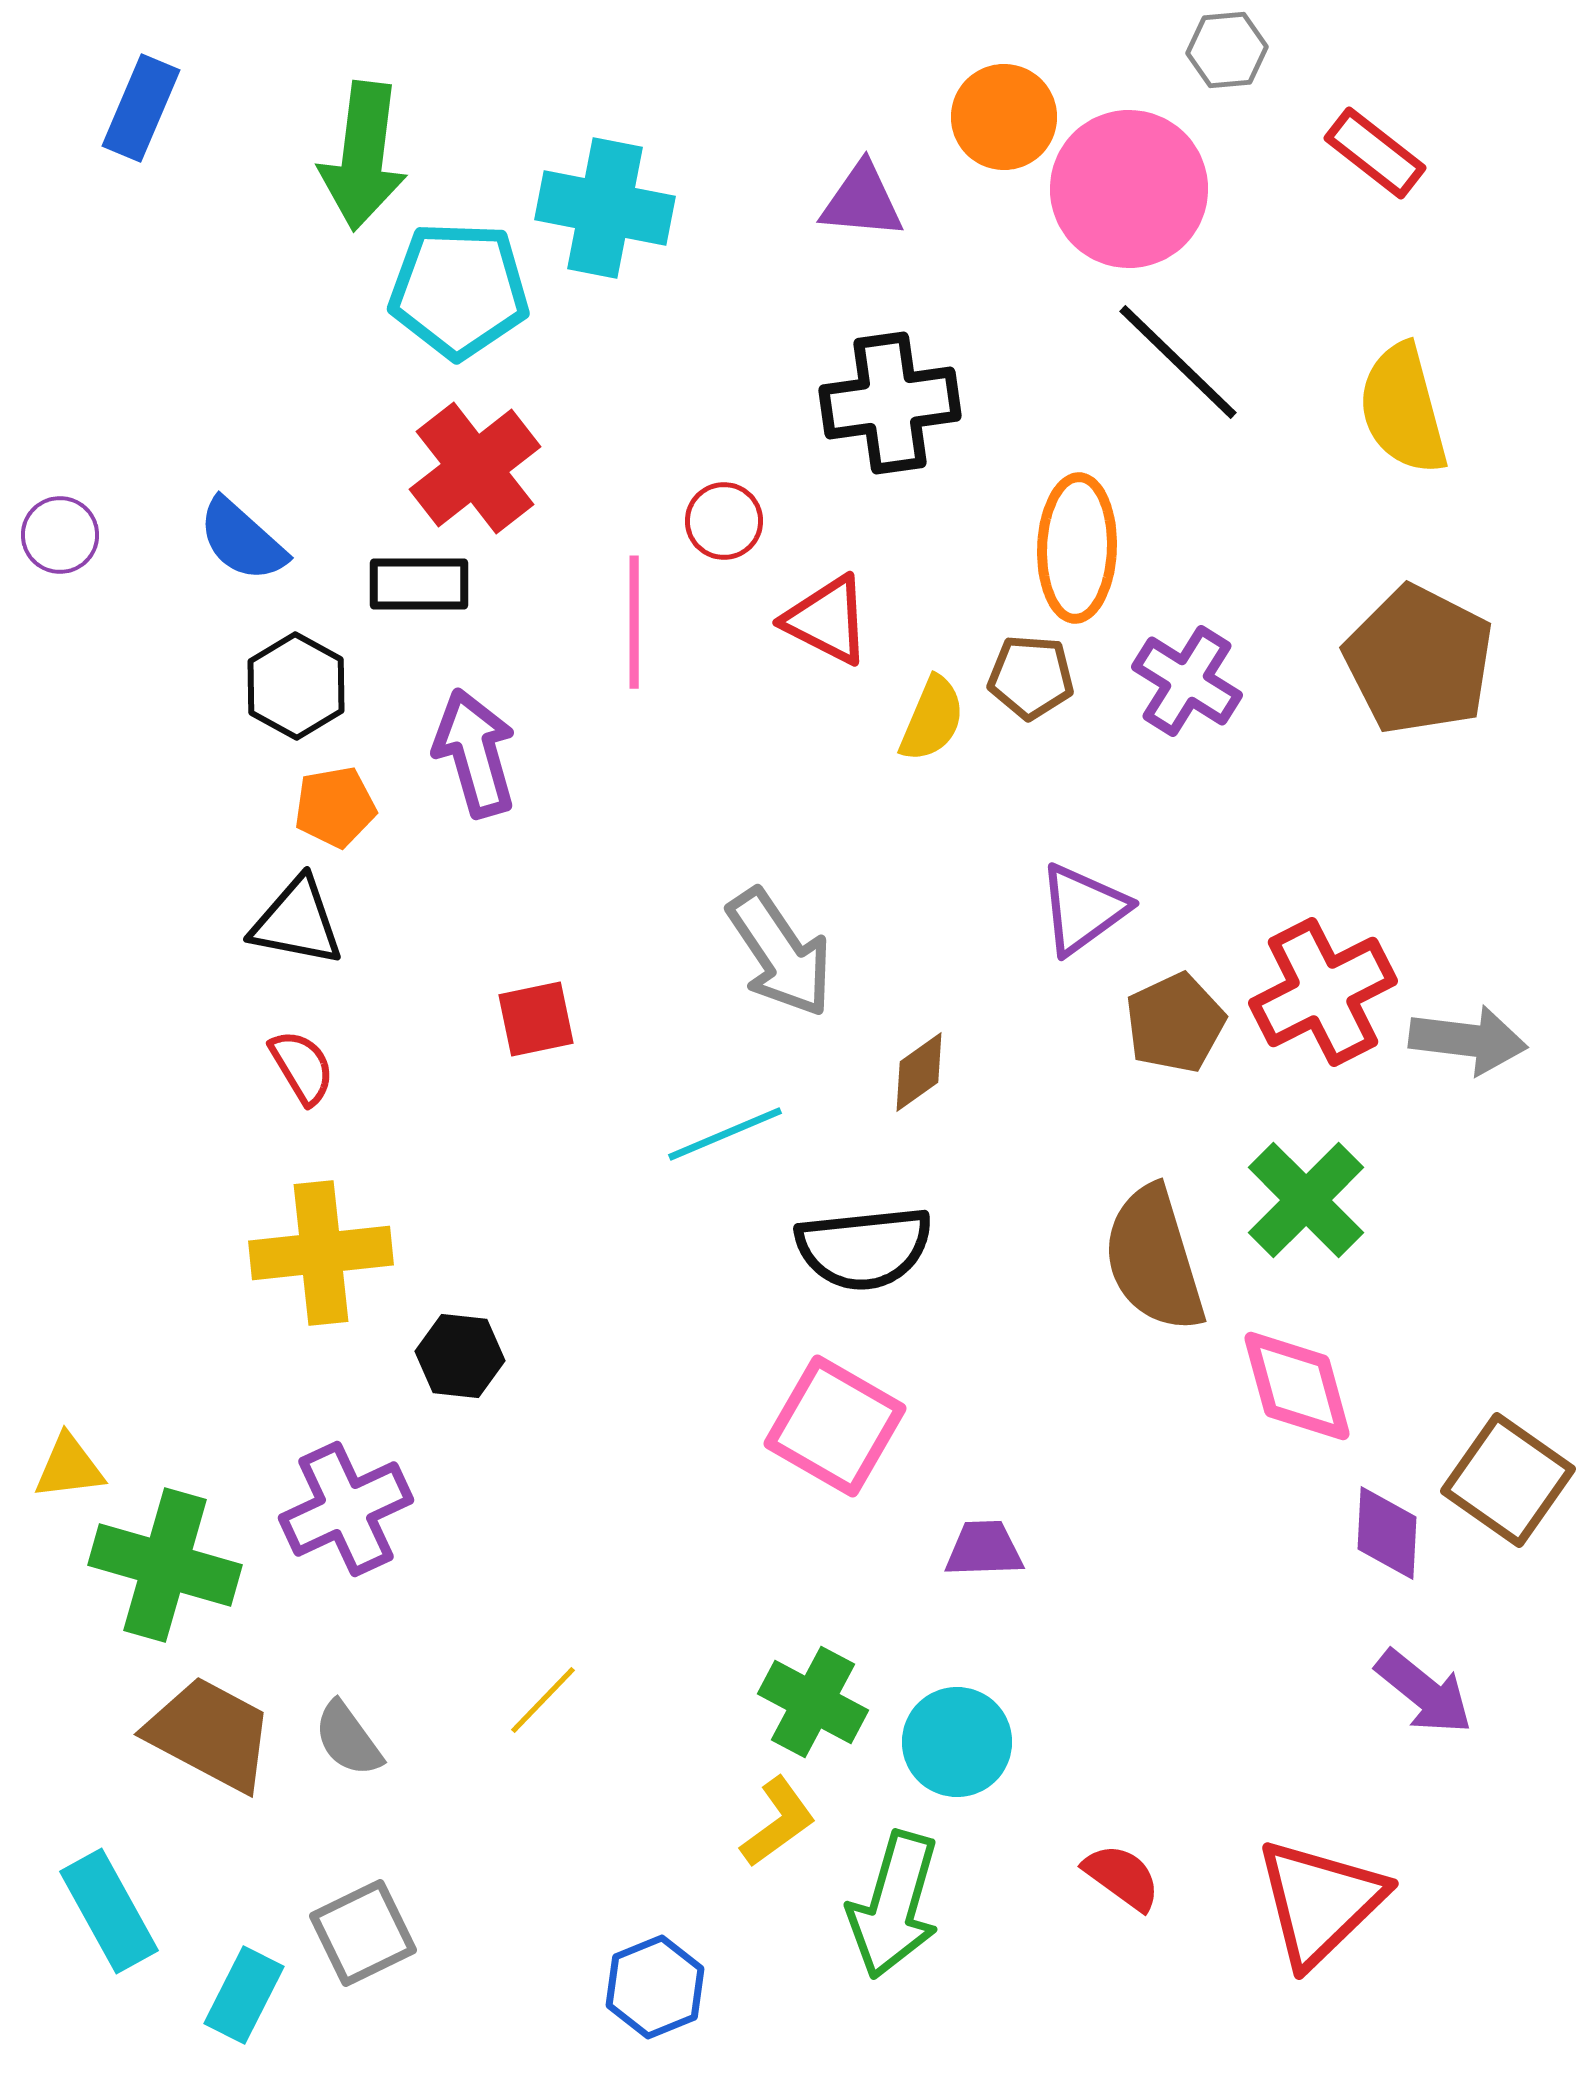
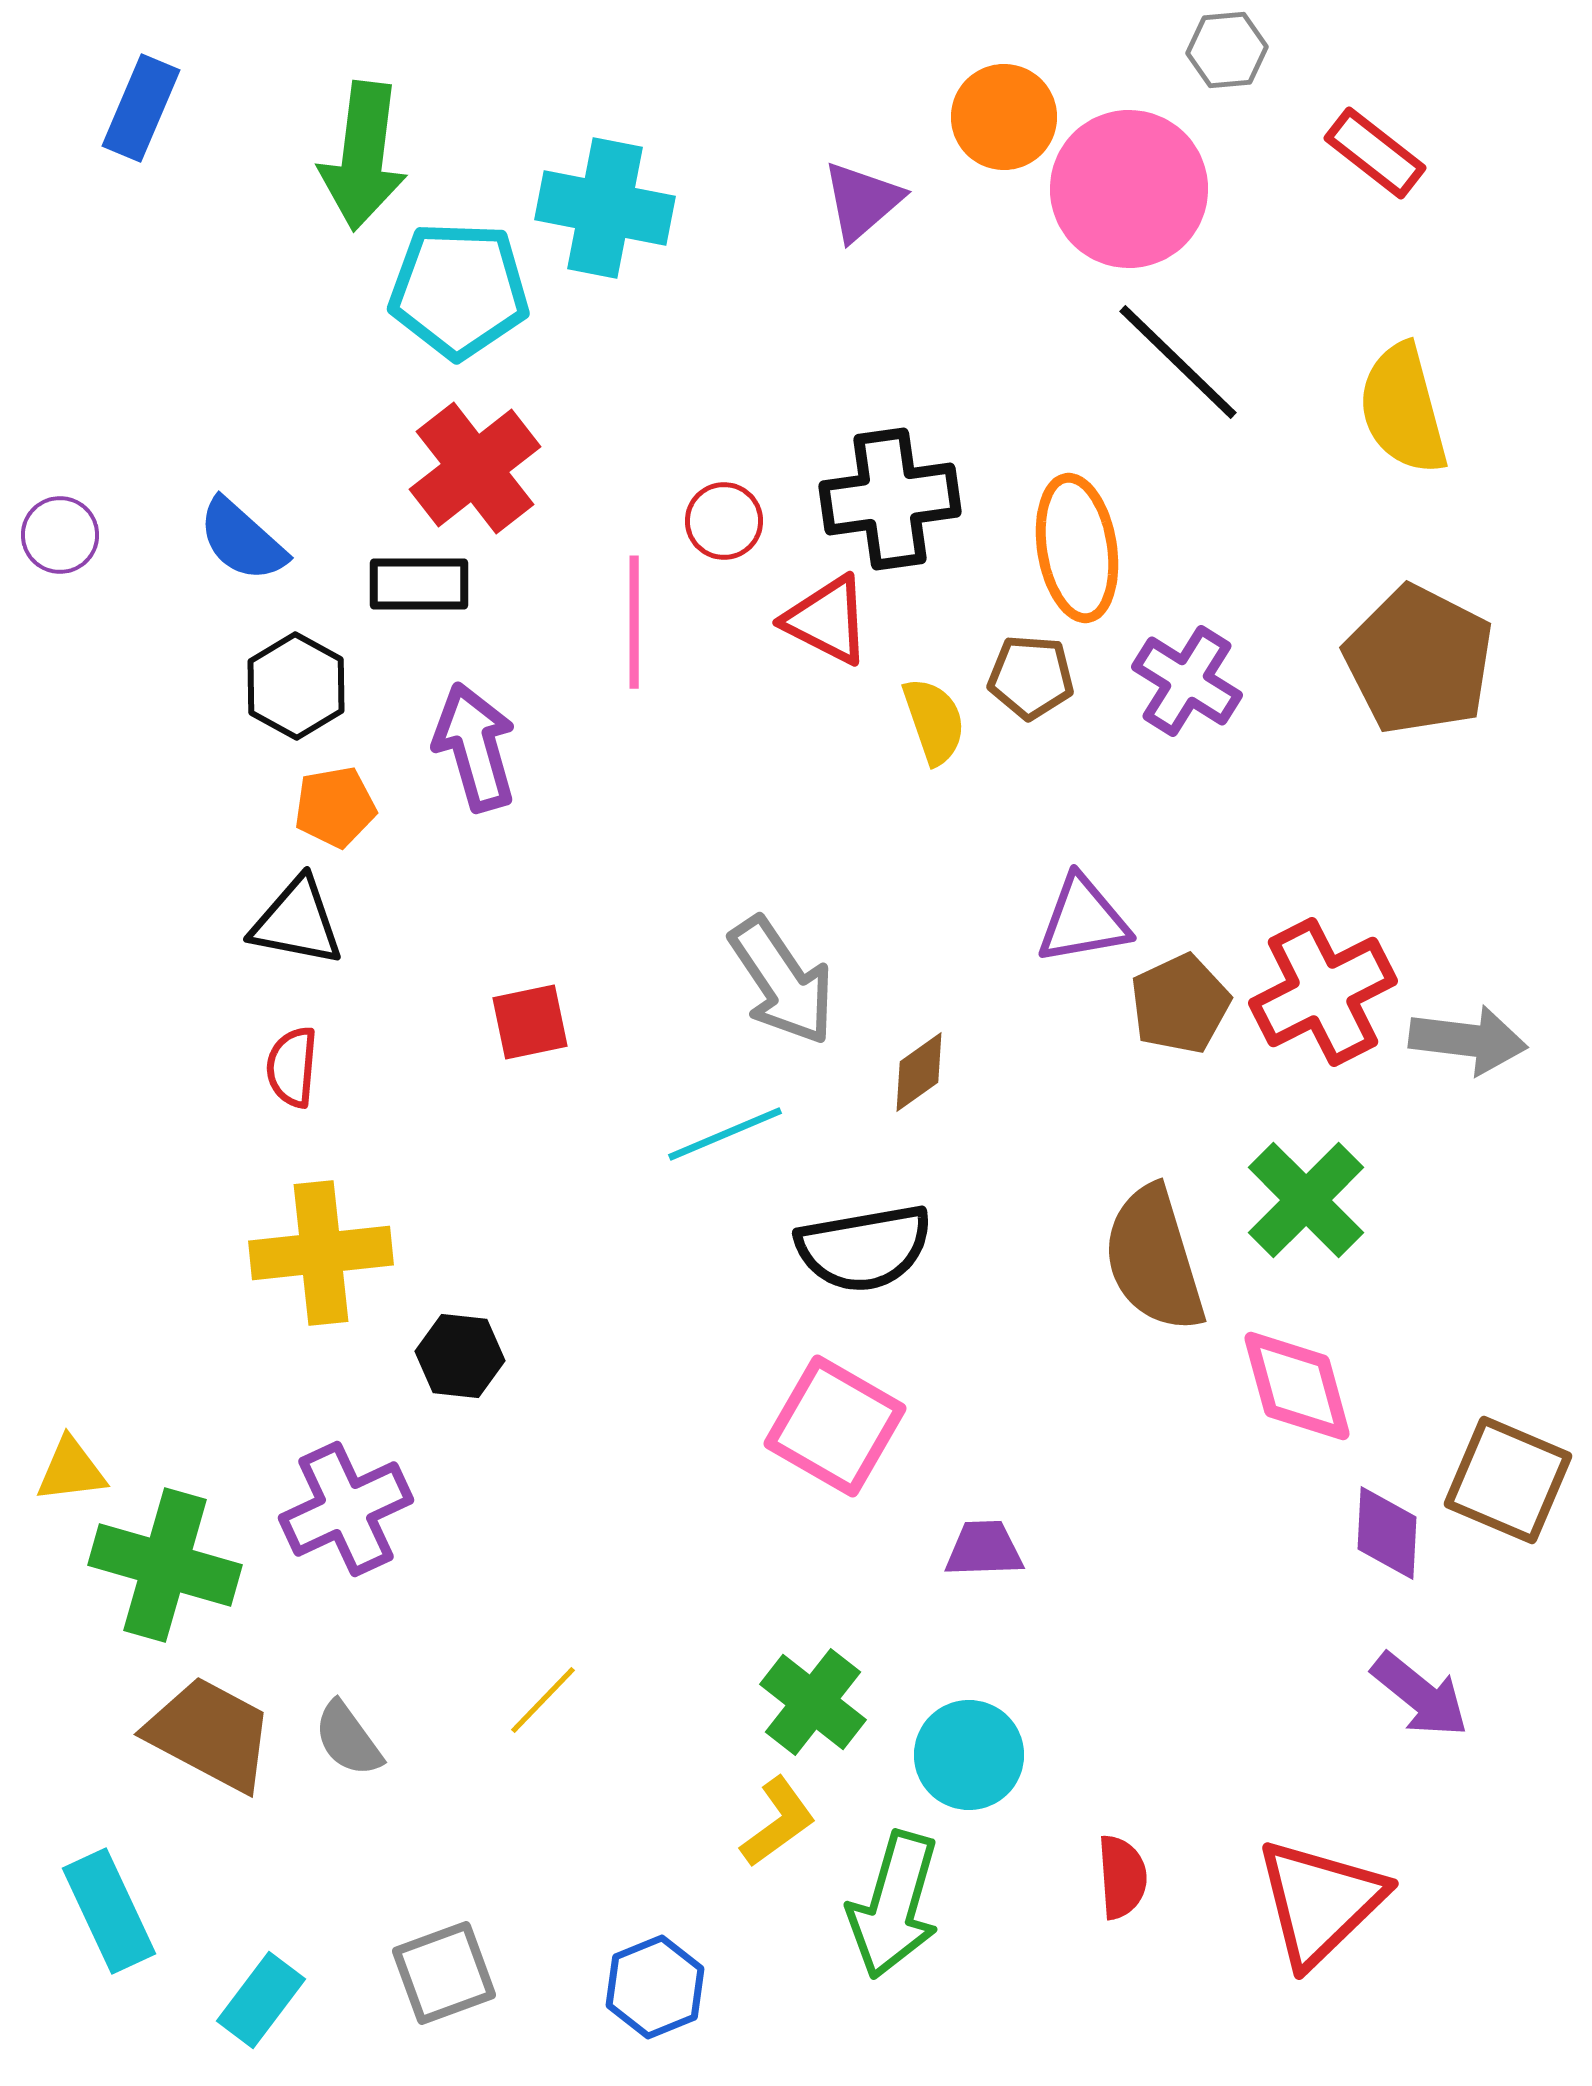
purple triangle at (862, 201): rotated 46 degrees counterclockwise
black cross at (890, 403): moved 96 px down
orange ellipse at (1077, 548): rotated 11 degrees counterclockwise
yellow semicircle at (932, 719): moved 2 px right, 2 px down; rotated 42 degrees counterclockwise
purple arrow at (475, 753): moved 6 px up
purple triangle at (1083, 909): moved 11 px down; rotated 26 degrees clockwise
gray arrow at (780, 953): moved 2 px right, 28 px down
red square at (536, 1019): moved 6 px left, 3 px down
brown pentagon at (1175, 1023): moved 5 px right, 19 px up
red semicircle at (302, 1067): moved 10 px left; rotated 144 degrees counterclockwise
black semicircle at (864, 1248): rotated 4 degrees counterclockwise
yellow triangle at (69, 1467): moved 2 px right, 3 px down
brown square at (1508, 1480): rotated 12 degrees counterclockwise
purple arrow at (1424, 1692): moved 4 px left, 3 px down
green cross at (813, 1702): rotated 10 degrees clockwise
cyan circle at (957, 1742): moved 12 px right, 13 px down
red semicircle at (1122, 1877): rotated 50 degrees clockwise
cyan rectangle at (109, 1911): rotated 4 degrees clockwise
gray square at (363, 1933): moved 81 px right, 40 px down; rotated 6 degrees clockwise
cyan rectangle at (244, 1995): moved 17 px right, 5 px down; rotated 10 degrees clockwise
